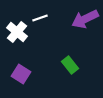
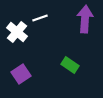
purple arrow: rotated 120 degrees clockwise
green rectangle: rotated 18 degrees counterclockwise
purple square: rotated 24 degrees clockwise
